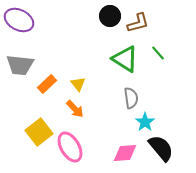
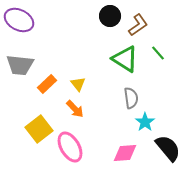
brown L-shape: moved 2 px down; rotated 20 degrees counterclockwise
yellow square: moved 3 px up
black semicircle: moved 7 px right
